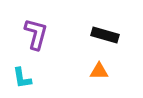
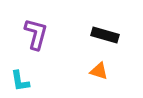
orange triangle: rotated 18 degrees clockwise
cyan L-shape: moved 2 px left, 3 px down
